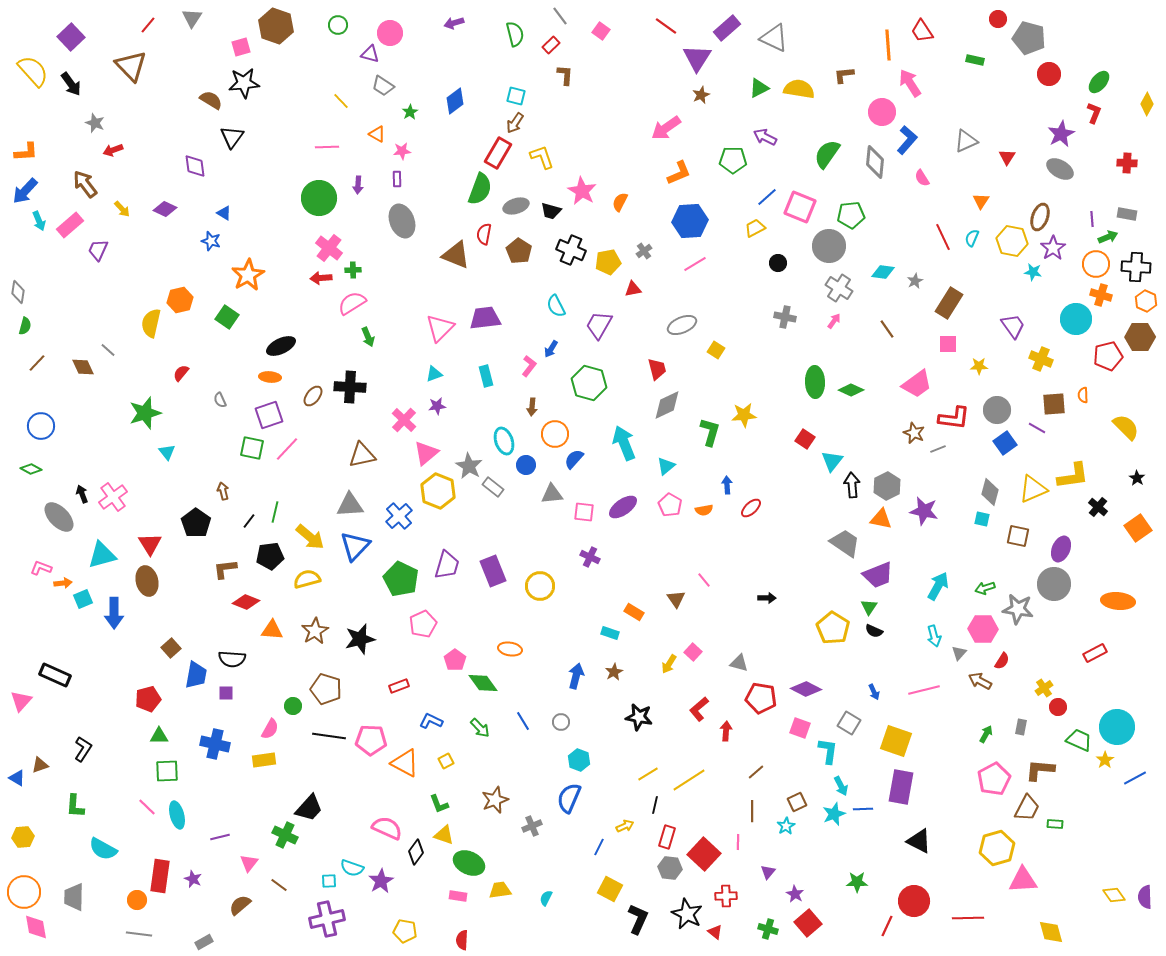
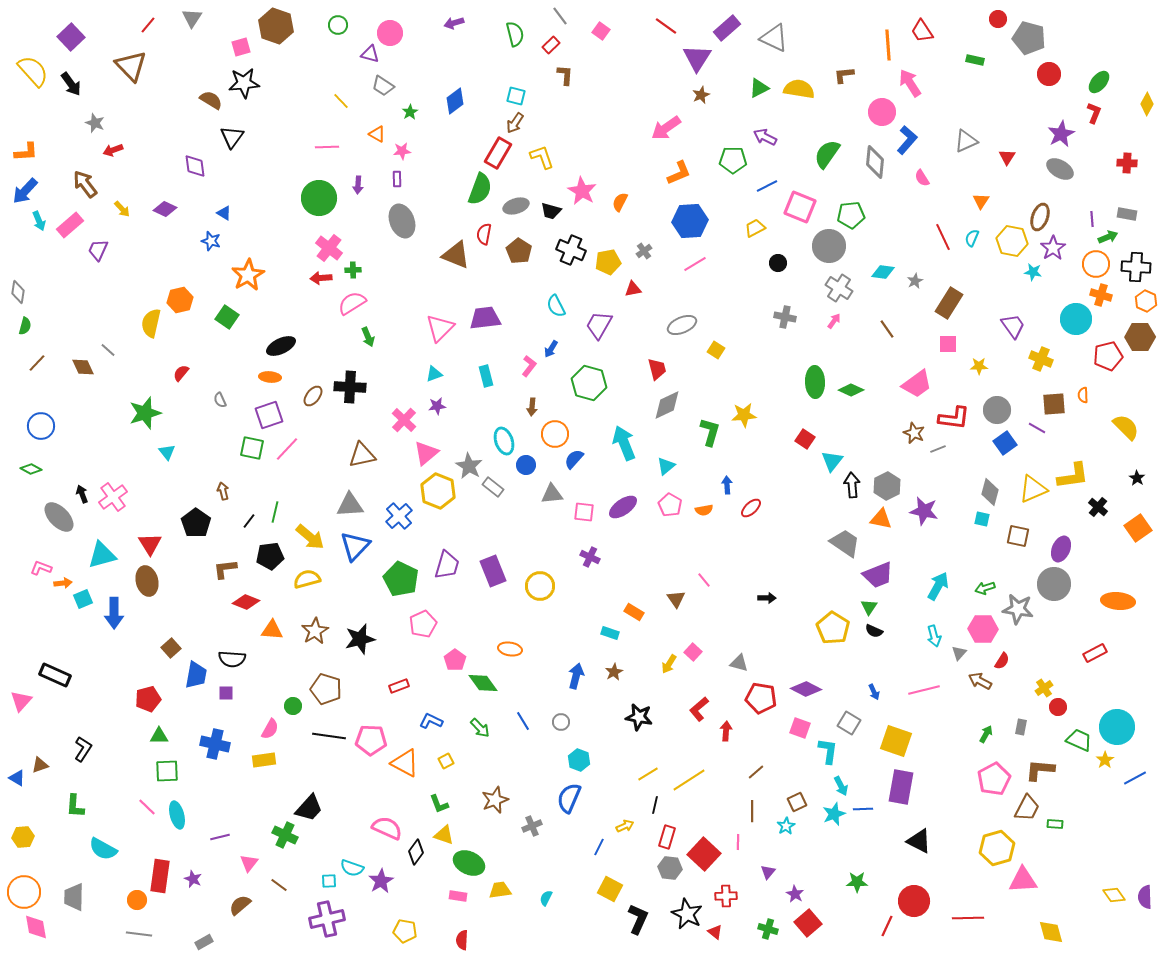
blue line at (767, 197): moved 11 px up; rotated 15 degrees clockwise
